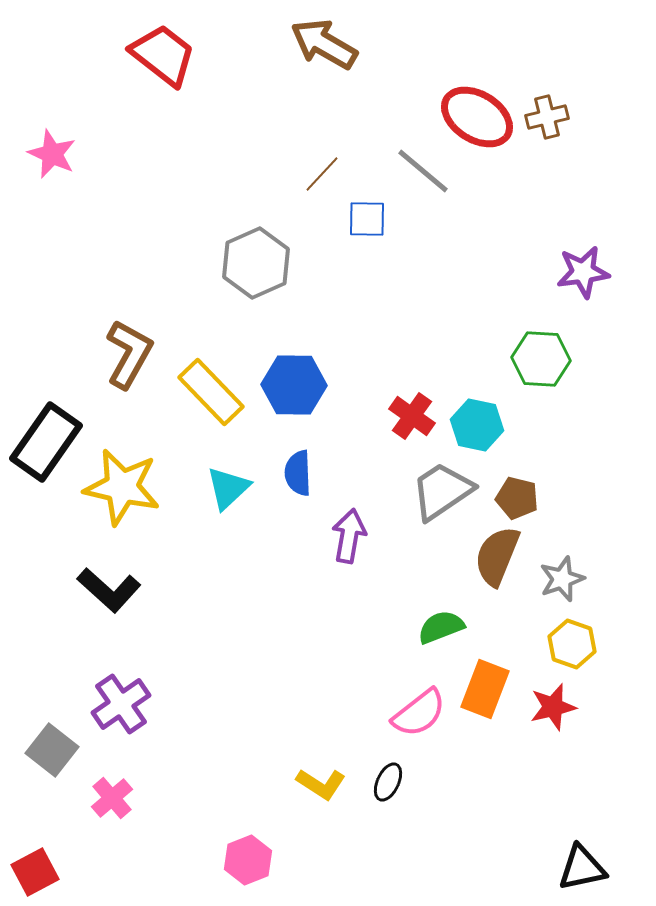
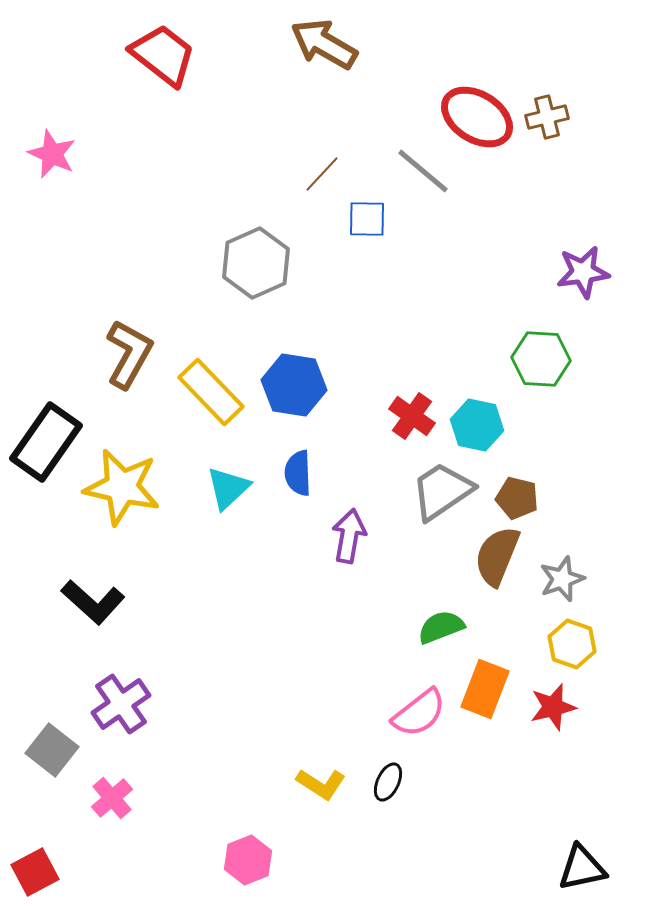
blue hexagon: rotated 8 degrees clockwise
black L-shape: moved 16 px left, 12 px down
